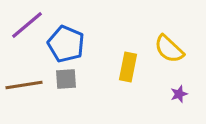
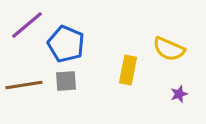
yellow semicircle: rotated 20 degrees counterclockwise
yellow rectangle: moved 3 px down
gray square: moved 2 px down
